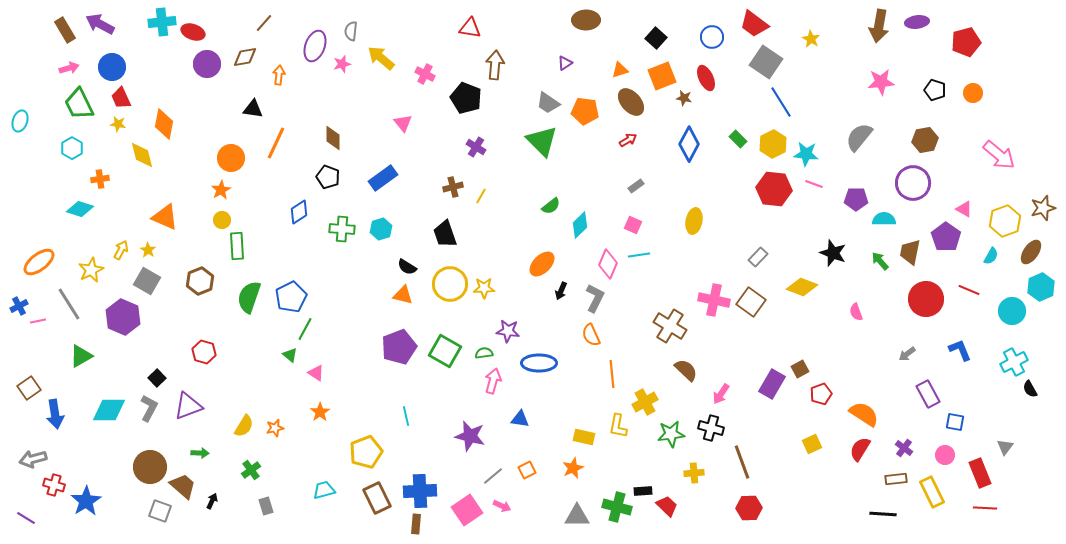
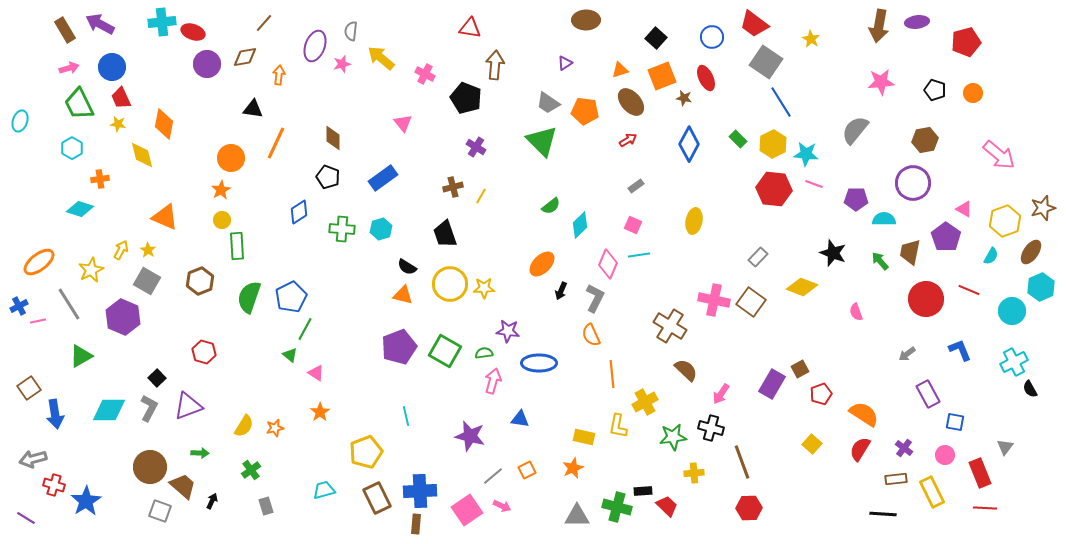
gray semicircle at (859, 137): moved 4 px left, 7 px up
green star at (671, 434): moved 2 px right, 3 px down
yellow square at (812, 444): rotated 24 degrees counterclockwise
